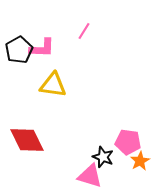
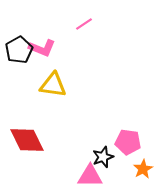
pink line: moved 7 px up; rotated 24 degrees clockwise
pink L-shape: rotated 20 degrees clockwise
black star: rotated 30 degrees clockwise
orange star: moved 3 px right, 8 px down
pink triangle: rotated 16 degrees counterclockwise
